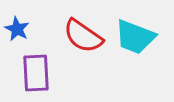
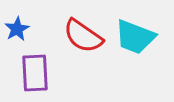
blue star: rotated 15 degrees clockwise
purple rectangle: moved 1 px left
